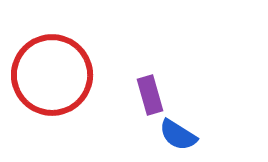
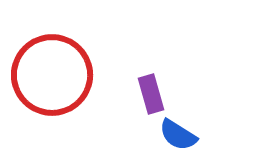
purple rectangle: moved 1 px right, 1 px up
